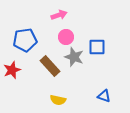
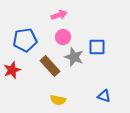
pink circle: moved 3 px left
